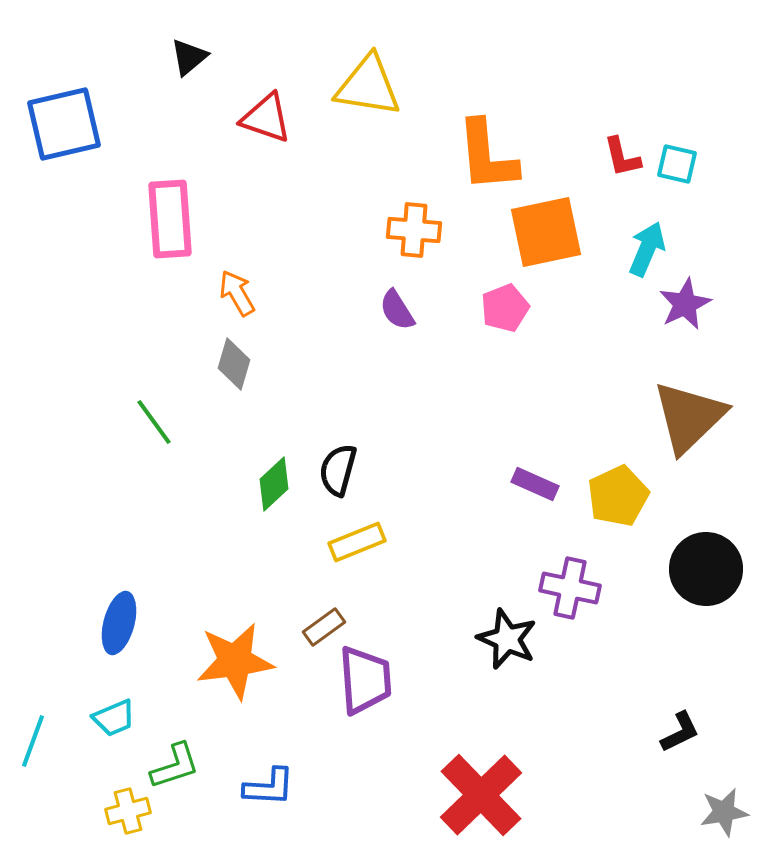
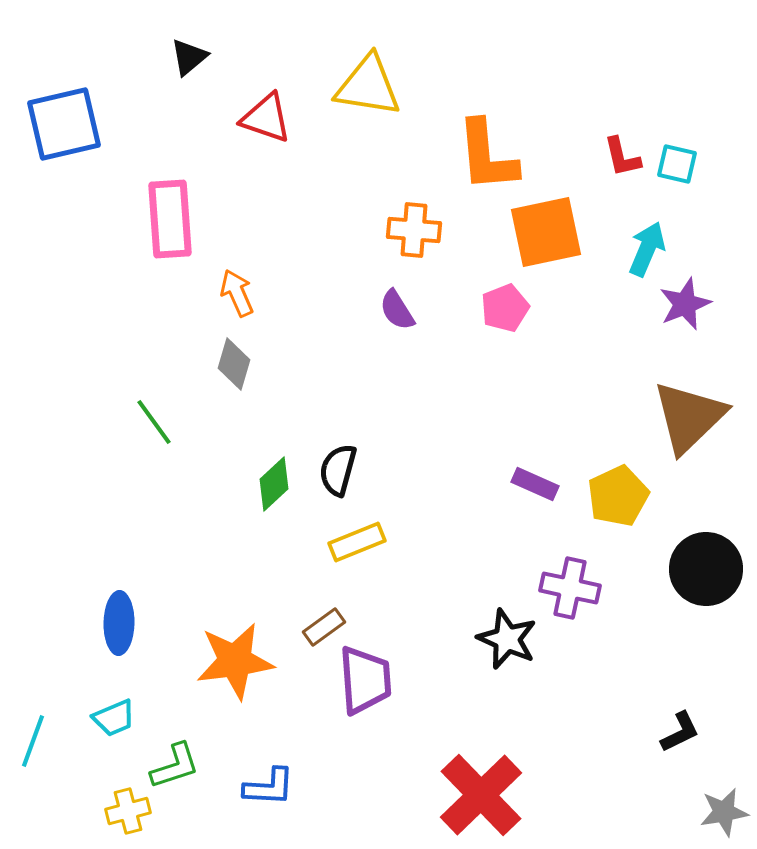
orange arrow: rotated 6 degrees clockwise
purple star: rotated 4 degrees clockwise
blue ellipse: rotated 14 degrees counterclockwise
